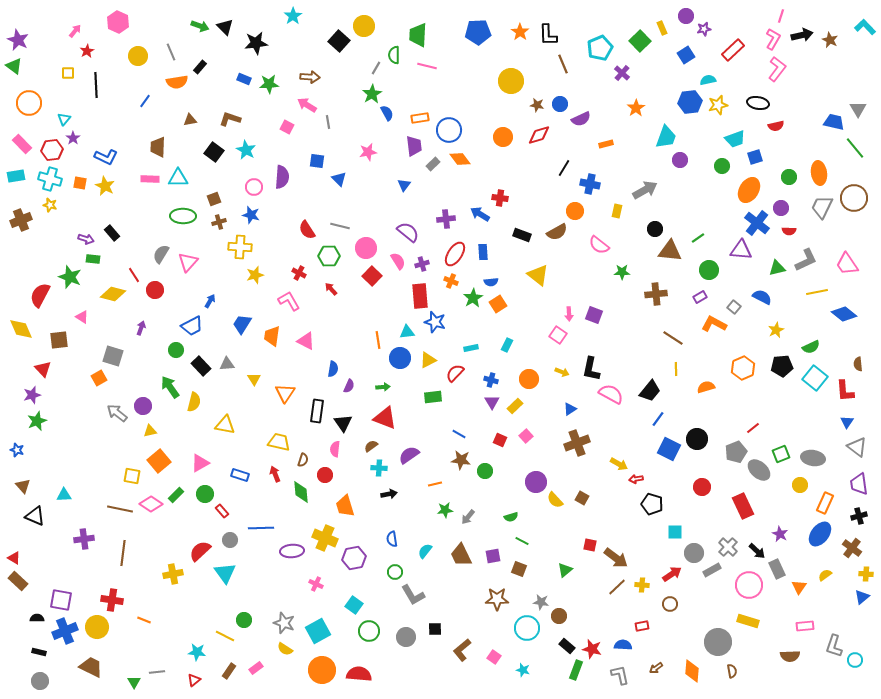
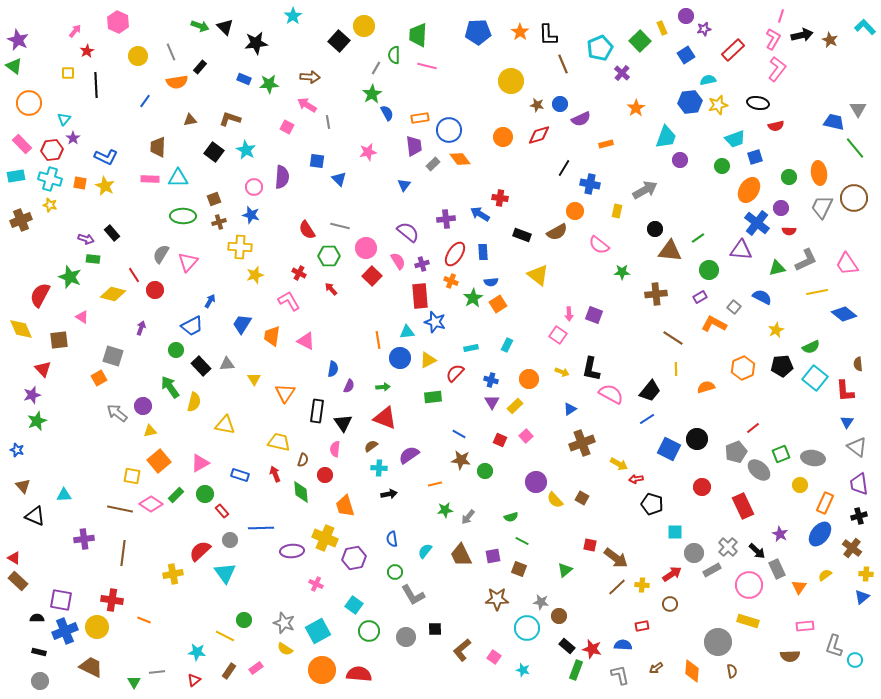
blue line at (658, 419): moved 11 px left; rotated 21 degrees clockwise
brown cross at (577, 443): moved 5 px right
